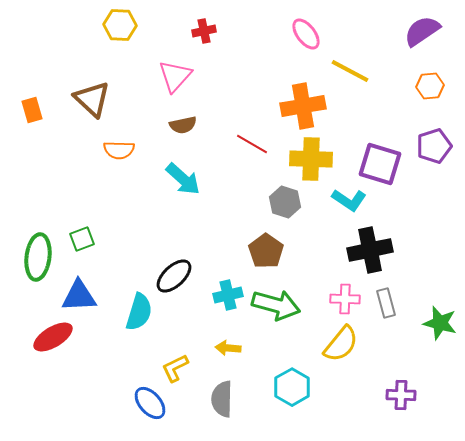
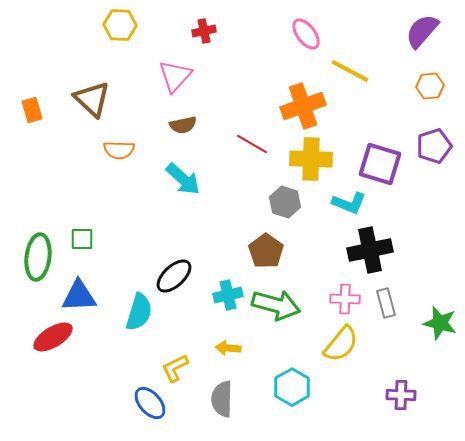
purple semicircle: rotated 15 degrees counterclockwise
orange cross: rotated 9 degrees counterclockwise
cyan L-shape: moved 3 px down; rotated 12 degrees counterclockwise
green square: rotated 20 degrees clockwise
